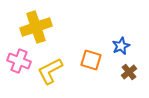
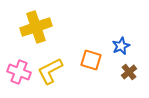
pink cross: moved 11 px down
